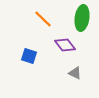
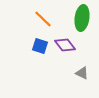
blue square: moved 11 px right, 10 px up
gray triangle: moved 7 px right
